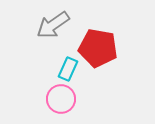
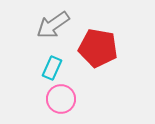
cyan rectangle: moved 16 px left, 1 px up
